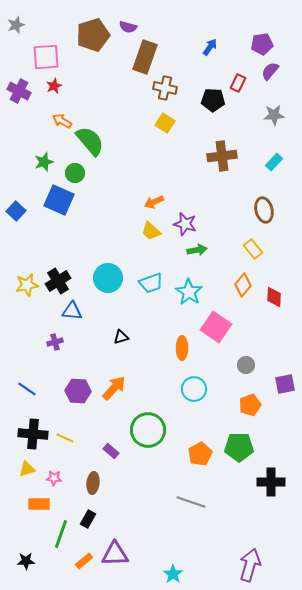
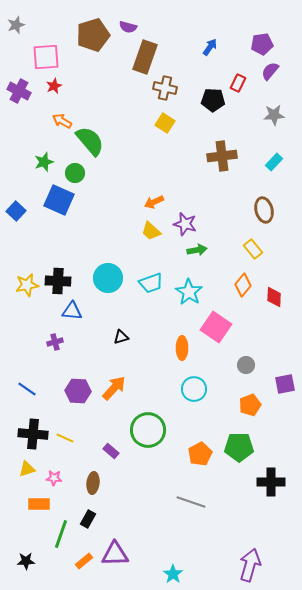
black cross at (58, 281): rotated 35 degrees clockwise
